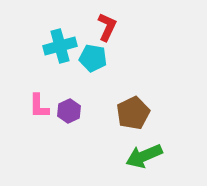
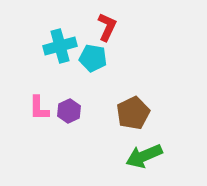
pink L-shape: moved 2 px down
